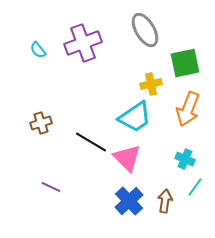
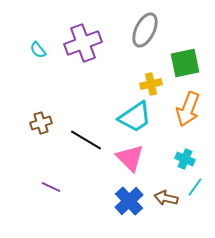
gray ellipse: rotated 56 degrees clockwise
black line: moved 5 px left, 2 px up
pink triangle: moved 3 px right
brown arrow: moved 1 px right, 3 px up; rotated 85 degrees counterclockwise
